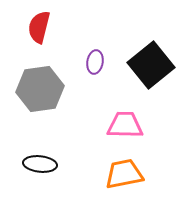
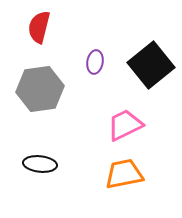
pink trapezoid: rotated 27 degrees counterclockwise
